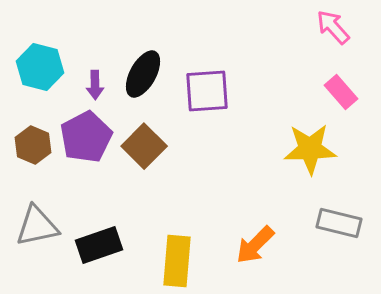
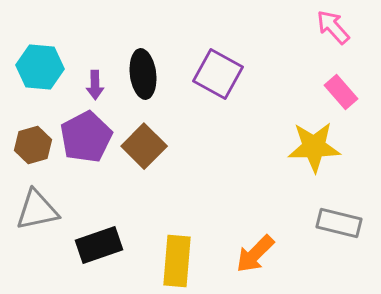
cyan hexagon: rotated 9 degrees counterclockwise
black ellipse: rotated 36 degrees counterclockwise
purple square: moved 11 px right, 17 px up; rotated 33 degrees clockwise
brown hexagon: rotated 21 degrees clockwise
yellow star: moved 4 px right, 2 px up
gray triangle: moved 16 px up
orange arrow: moved 9 px down
